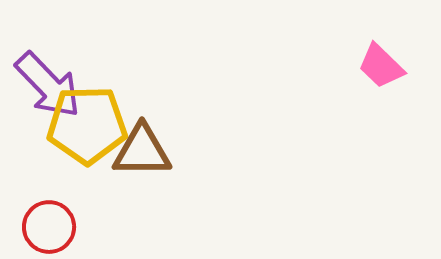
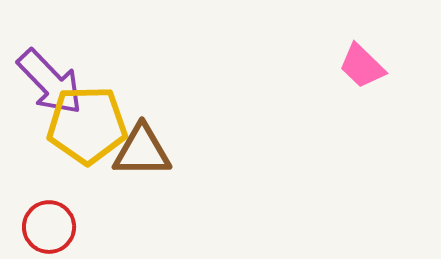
pink trapezoid: moved 19 px left
purple arrow: moved 2 px right, 3 px up
